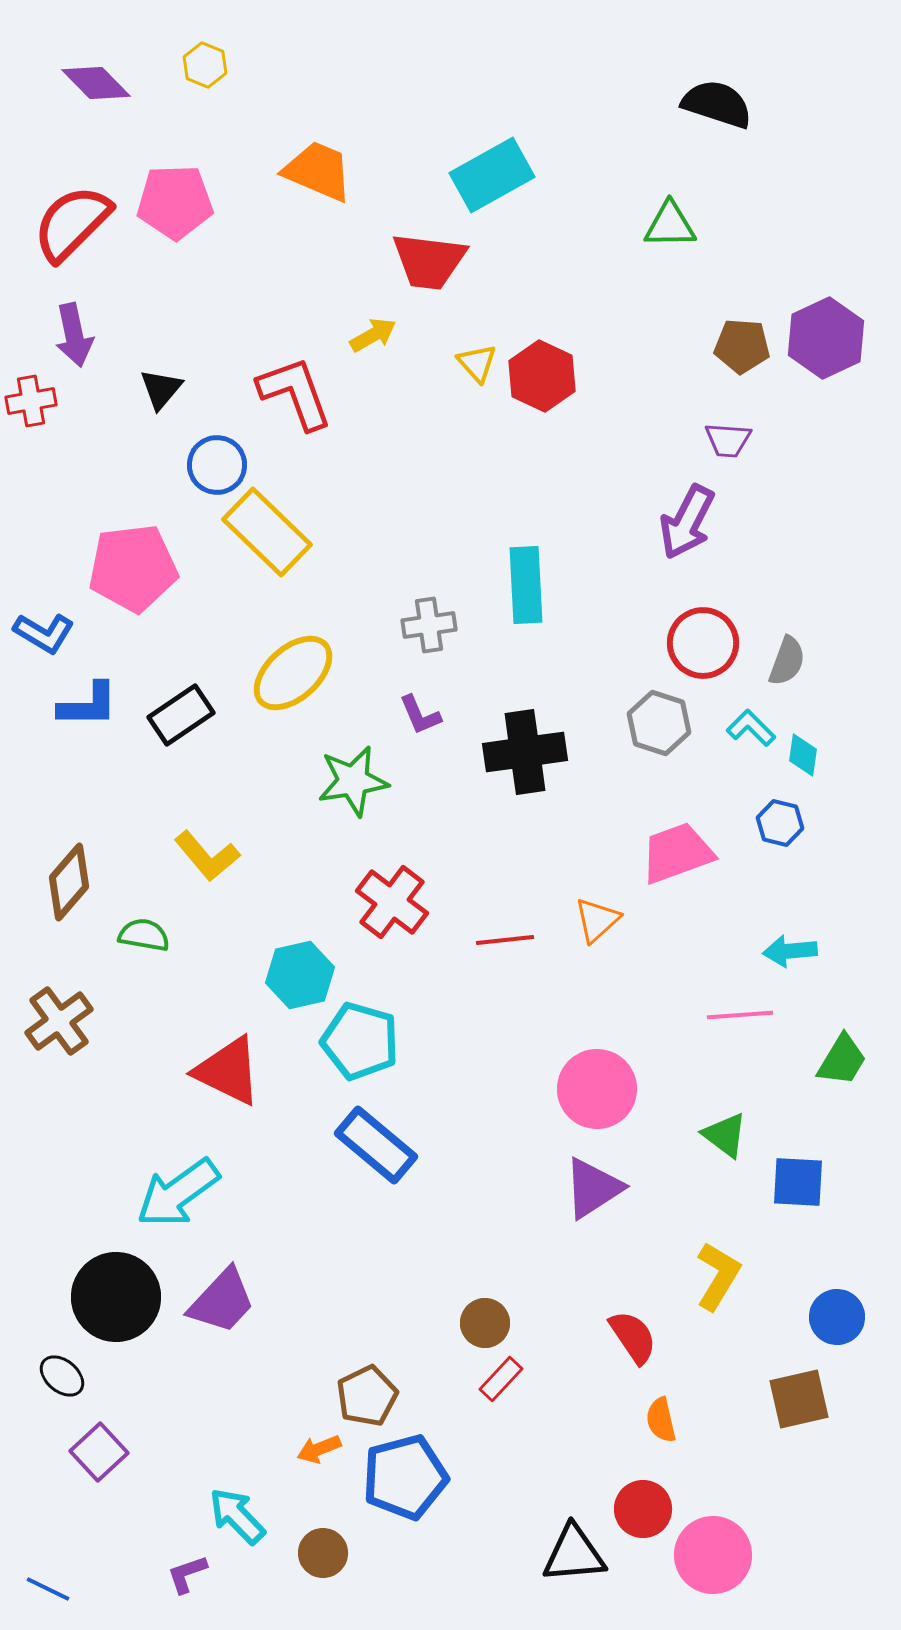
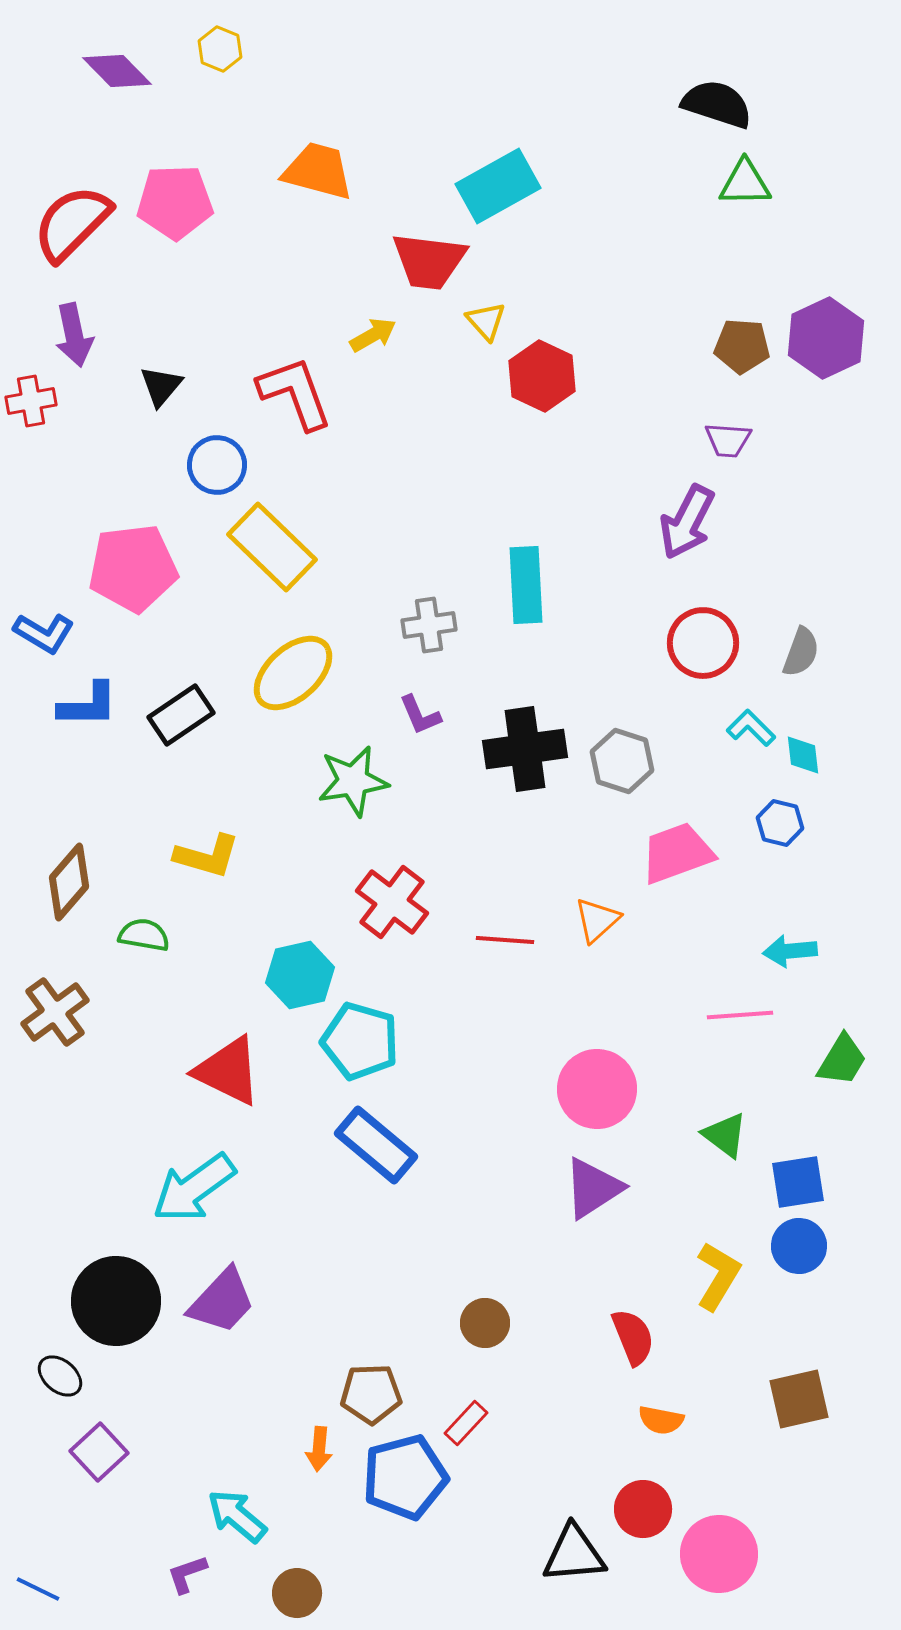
yellow hexagon at (205, 65): moved 15 px right, 16 px up
purple diamond at (96, 83): moved 21 px right, 12 px up
orange trapezoid at (318, 171): rotated 8 degrees counterclockwise
cyan rectangle at (492, 175): moved 6 px right, 11 px down
green triangle at (670, 225): moved 75 px right, 42 px up
yellow triangle at (477, 363): moved 9 px right, 42 px up
black triangle at (161, 389): moved 3 px up
yellow rectangle at (267, 532): moved 5 px right, 15 px down
gray semicircle at (787, 661): moved 14 px right, 9 px up
gray hexagon at (659, 723): moved 37 px left, 38 px down
black cross at (525, 752): moved 3 px up
cyan diamond at (803, 755): rotated 15 degrees counterclockwise
yellow L-shape at (207, 856): rotated 34 degrees counterclockwise
red line at (505, 940): rotated 10 degrees clockwise
brown cross at (59, 1021): moved 4 px left, 9 px up
blue square at (798, 1182): rotated 12 degrees counterclockwise
cyan arrow at (178, 1193): moved 16 px right, 5 px up
black circle at (116, 1297): moved 4 px down
blue circle at (837, 1317): moved 38 px left, 71 px up
red semicircle at (633, 1337): rotated 12 degrees clockwise
black ellipse at (62, 1376): moved 2 px left
red rectangle at (501, 1379): moved 35 px left, 44 px down
brown pentagon at (367, 1396): moved 4 px right, 2 px up; rotated 24 degrees clockwise
orange semicircle at (661, 1420): rotated 66 degrees counterclockwise
orange arrow at (319, 1449): rotated 63 degrees counterclockwise
cyan arrow at (237, 1516): rotated 6 degrees counterclockwise
brown circle at (323, 1553): moved 26 px left, 40 px down
pink circle at (713, 1555): moved 6 px right, 1 px up
blue line at (48, 1589): moved 10 px left
